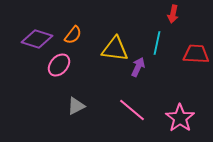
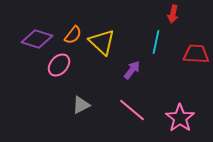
cyan line: moved 1 px left, 1 px up
yellow triangle: moved 13 px left, 7 px up; rotated 36 degrees clockwise
purple arrow: moved 6 px left, 3 px down; rotated 12 degrees clockwise
gray triangle: moved 5 px right, 1 px up
